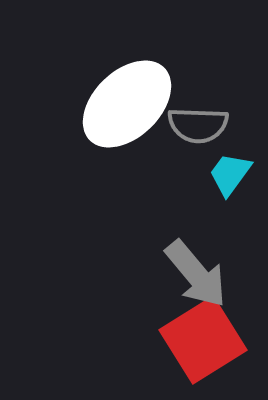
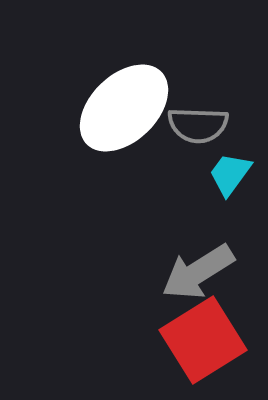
white ellipse: moved 3 px left, 4 px down
gray arrow: moved 2 px right, 2 px up; rotated 98 degrees clockwise
